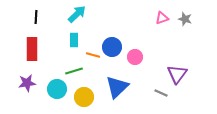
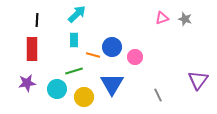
black line: moved 1 px right, 3 px down
purple triangle: moved 21 px right, 6 px down
blue triangle: moved 5 px left, 3 px up; rotated 15 degrees counterclockwise
gray line: moved 3 px left, 2 px down; rotated 40 degrees clockwise
